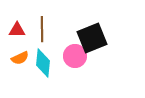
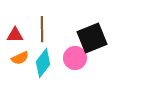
red triangle: moved 2 px left, 5 px down
pink circle: moved 2 px down
cyan diamond: rotated 32 degrees clockwise
